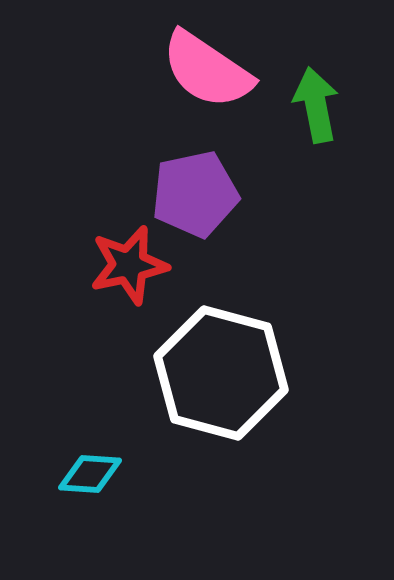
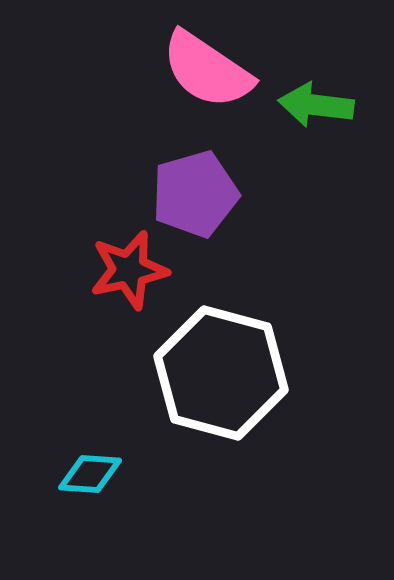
green arrow: rotated 72 degrees counterclockwise
purple pentagon: rotated 4 degrees counterclockwise
red star: moved 5 px down
